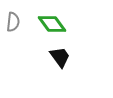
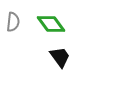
green diamond: moved 1 px left
